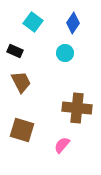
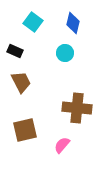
blue diamond: rotated 20 degrees counterclockwise
brown square: moved 3 px right; rotated 30 degrees counterclockwise
